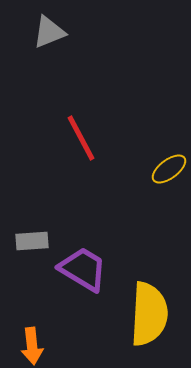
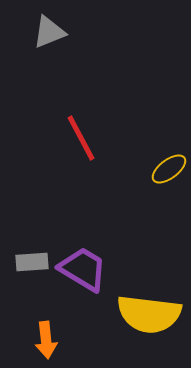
gray rectangle: moved 21 px down
yellow semicircle: rotated 94 degrees clockwise
orange arrow: moved 14 px right, 6 px up
